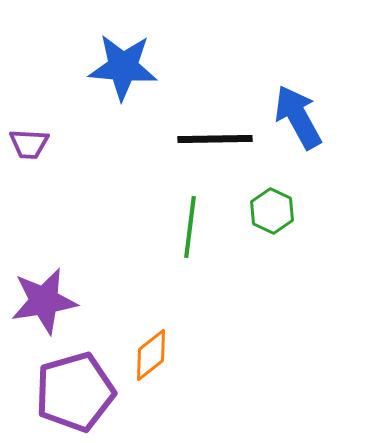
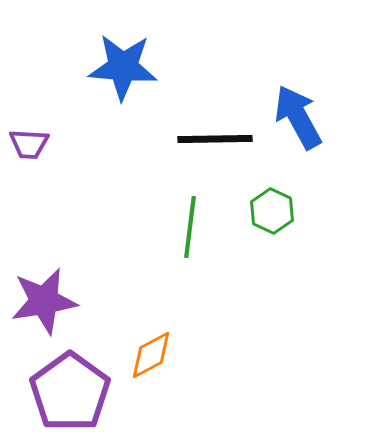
orange diamond: rotated 10 degrees clockwise
purple pentagon: moved 5 px left; rotated 20 degrees counterclockwise
